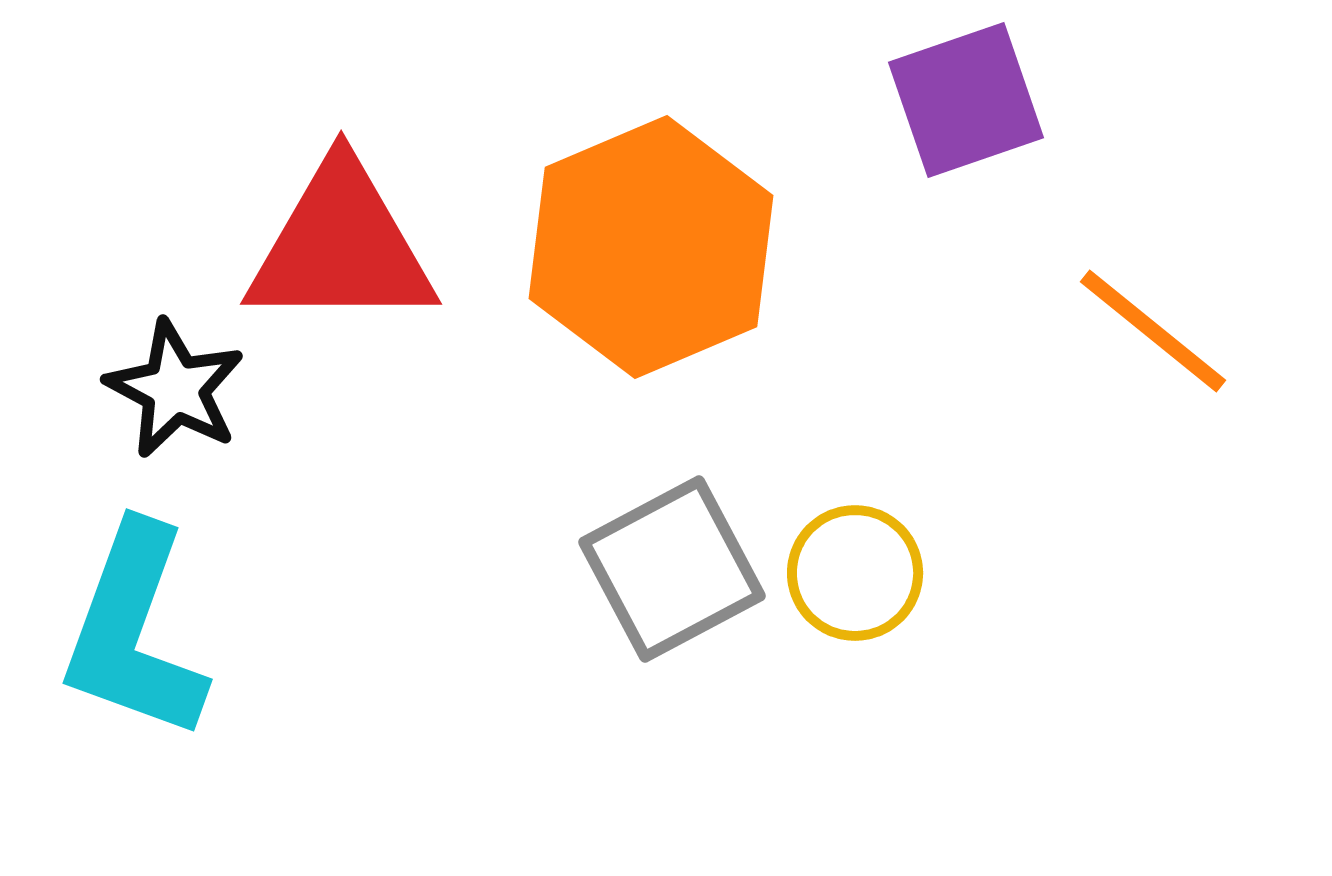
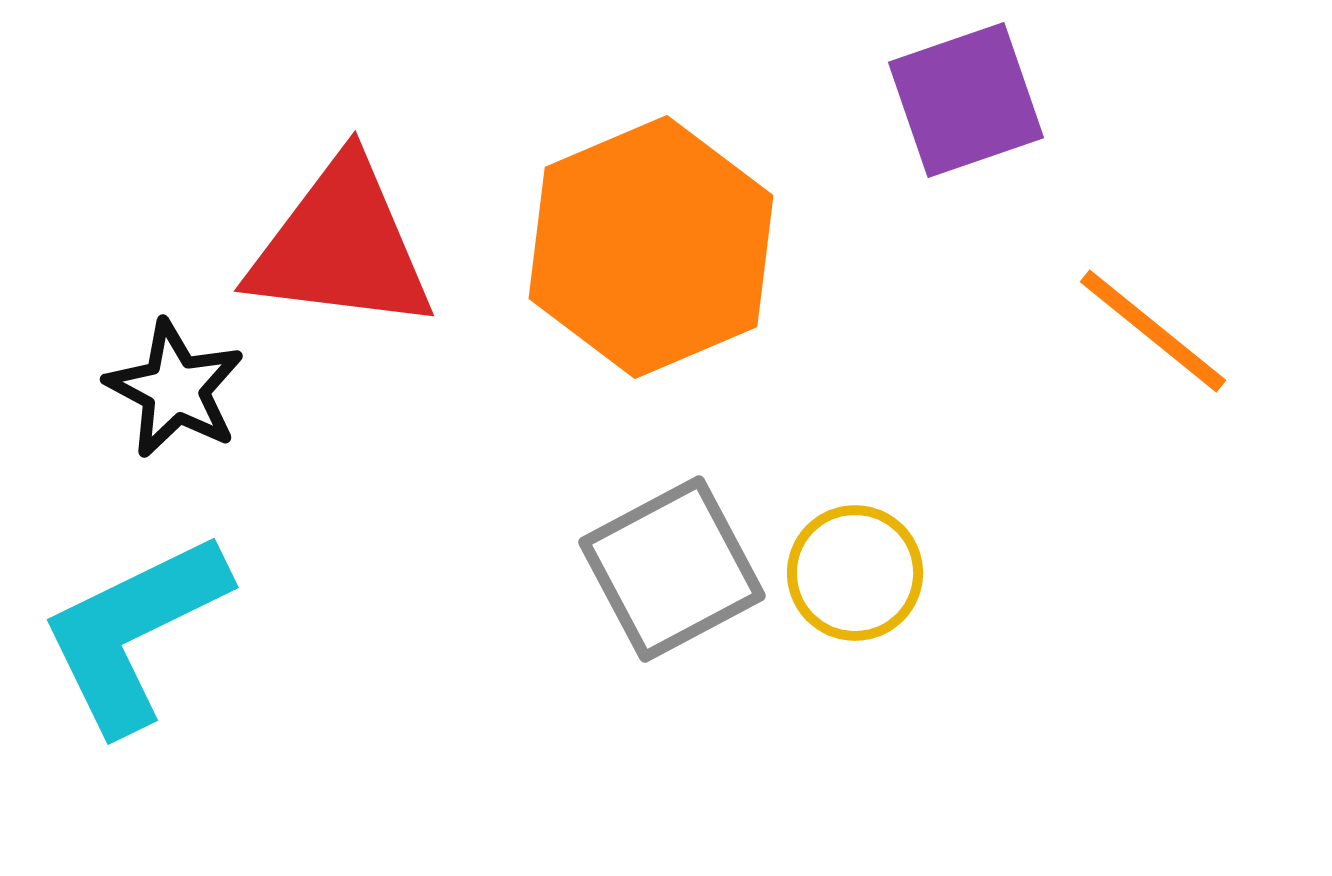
red triangle: rotated 7 degrees clockwise
cyan L-shape: rotated 44 degrees clockwise
